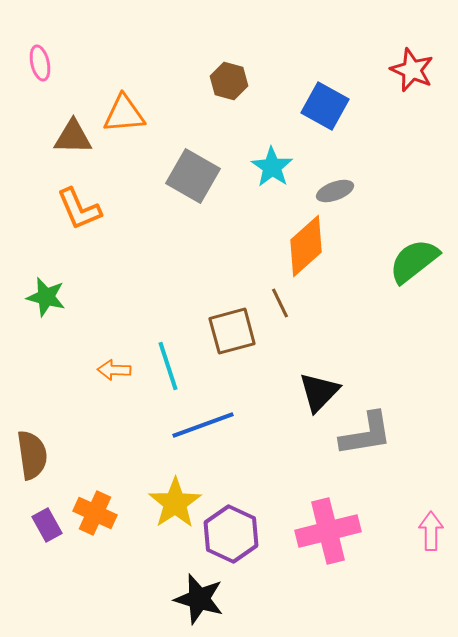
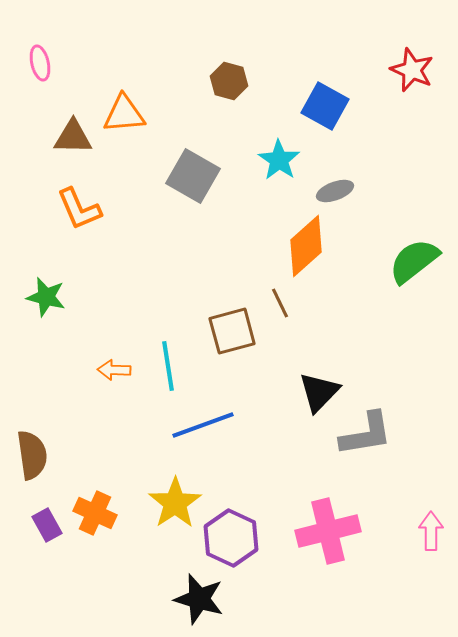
cyan star: moved 7 px right, 7 px up
cyan line: rotated 9 degrees clockwise
purple hexagon: moved 4 px down
